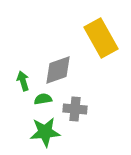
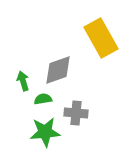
gray cross: moved 1 px right, 4 px down
